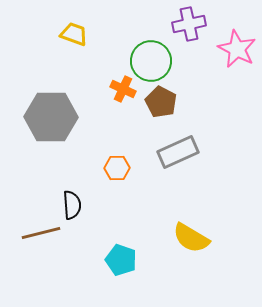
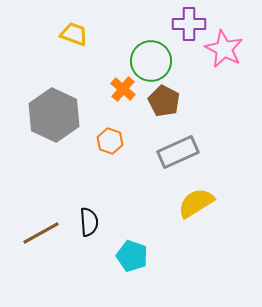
purple cross: rotated 12 degrees clockwise
pink star: moved 13 px left
orange cross: rotated 15 degrees clockwise
brown pentagon: moved 3 px right, 1 px up
gray hexagon: moved 3 px right, 2 px up; rotated 24 degrees clockwise
orange hexagon: moved 7 px left, 27 px up; rotated 20 degrees clockwise
black semicircle: moved 17 px right, 17 px down
brown line: rotated 15 degrees counterclockwise
yellow semicircle: moved 5 px right, 35 px up; rotated 117 degrees clockwise
cyan pentagon: moved 11 px right, 4 px up
